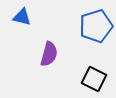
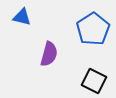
blue pentagon: moved 3 px left, 3 px down; rotated 16 degrees counterclockwise
black square: moved 2 px down
